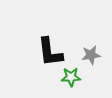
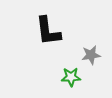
black L-shape: moved 2 px left, 21 px up
